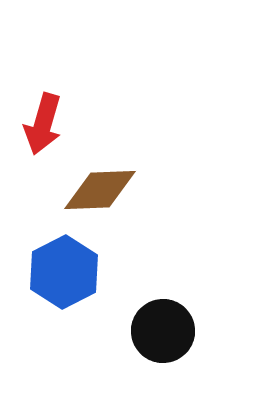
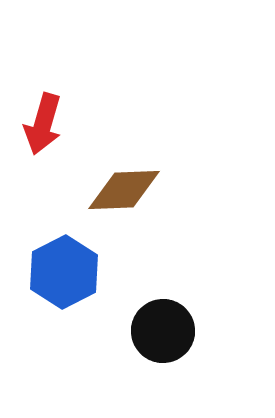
brown diamond: moved 24 px right
